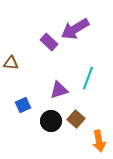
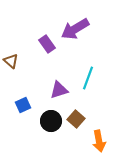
purple rectangle: moved 2 px left, 2 px down; rotated 12 degrees clockwise
brown triangle: moved 2 px up; rotated 35 degrees clockwise
